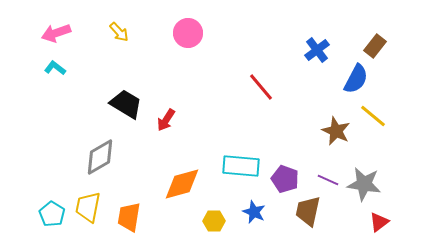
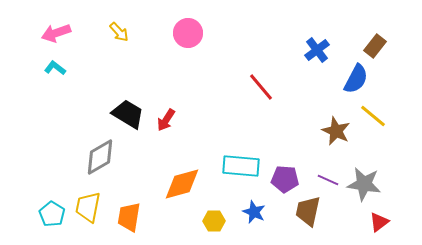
black trapezoid: moved 2 px right, 10 px down
purple pentagon: rotated 16 degrees counterclockwise
